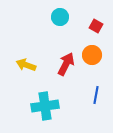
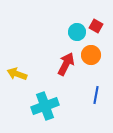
cyan circle: moved 17 px right, 15 px down
orange circle: moved 1 px left
yellow arrow: moved 9 px left, 9 px down
cyan cross: rotated 12 degrees counterclockwise
